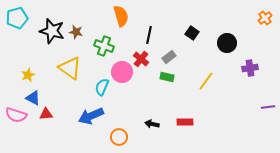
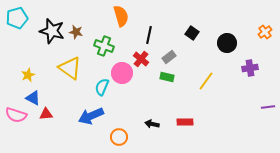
orange cross: moved 14 px down
pink circle: moved 1 px down
